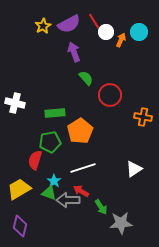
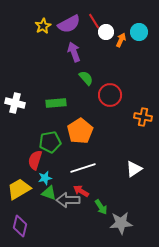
green rectangle: moved 1 px right, 10 px up
cyan star: moved 9 px left, 3 px up; rotated 24 degrees clockwise
